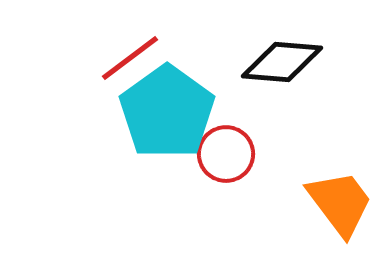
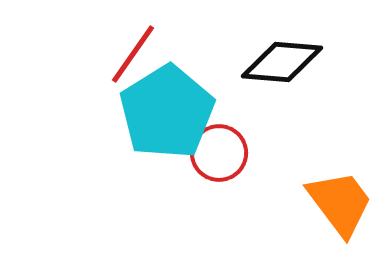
red line: moved 3 px right, 4 px up; rotated 18 degrees counterclockwise
cyan pentagon: rotated 4 degrees clockwise
red circle: moved 7 px left, 1 px up
